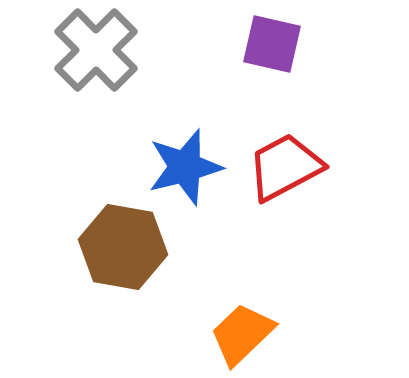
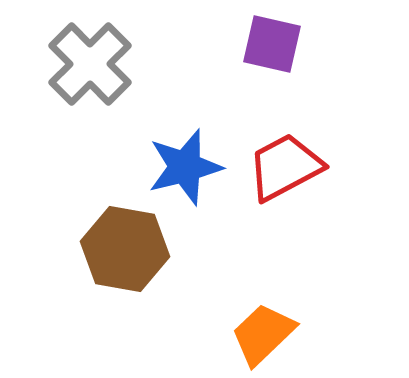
gray cross: moved 6 px left, 14 px down
brown hexagon: moved 2 px right, 2 px down
orange trapezoid: moved 21 px right
